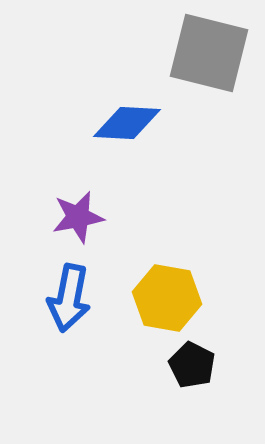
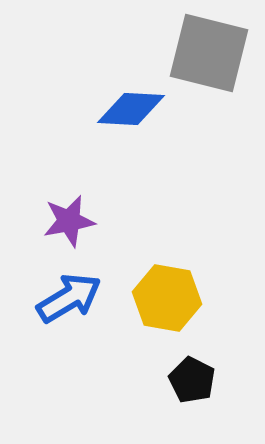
blue diamond: moved 4 px right, 14 px up
purple star: moved 9 px left, 4 px down
blue arrow: rotated 132 degrees counterclockwise
black pentagon: moved 15 px down
